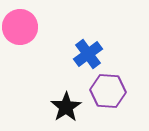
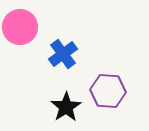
blue cross: moved 25 px left
